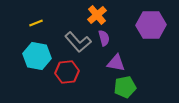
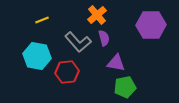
yellow line: moved 6 px right, 3 px up
